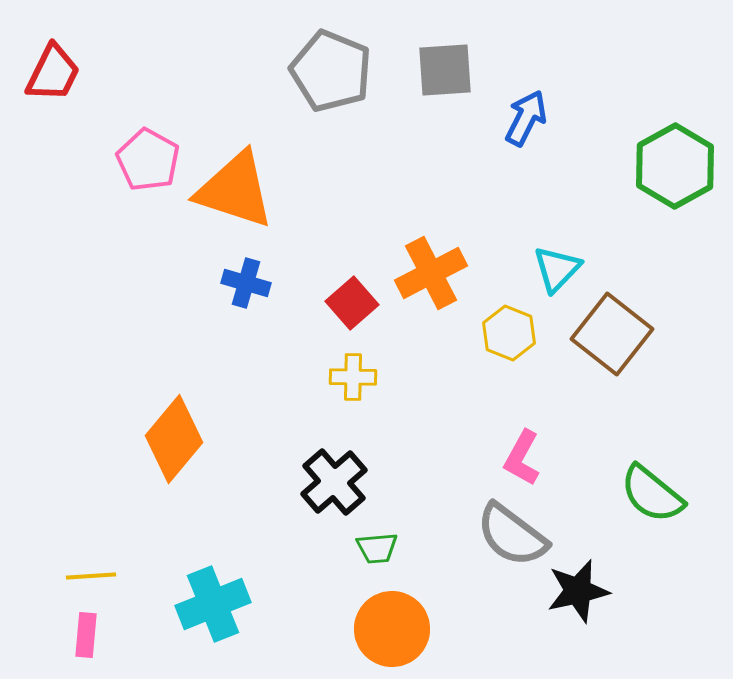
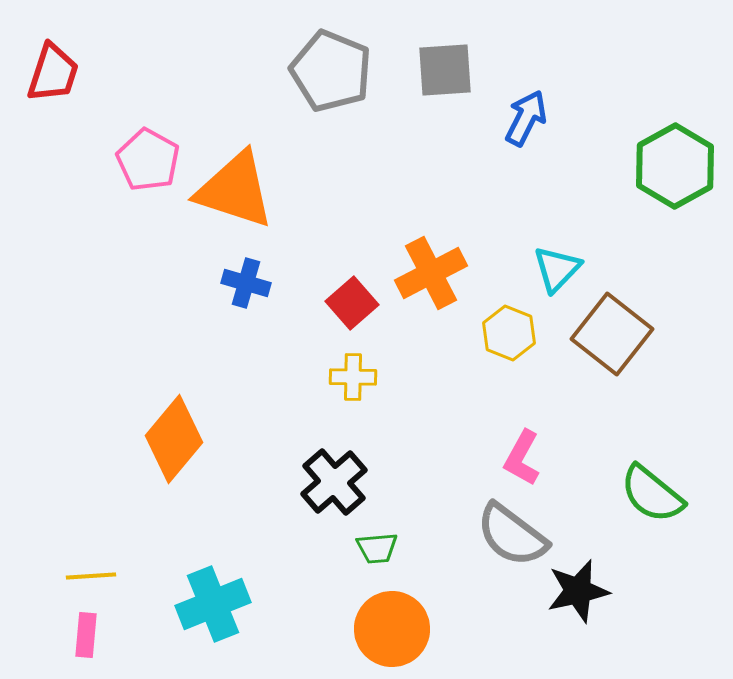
red trapezoid: rotated 8 degrees counterclockwise
